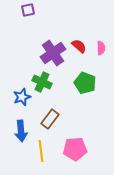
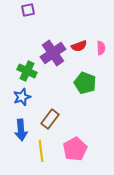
red semicircle: rotated 119 degrees clockwise
green cross: moved 15 px left, 11 px up
blue arrow: moved 1 px up
pink pentagon: rotated 25 degrees counterclockwise
